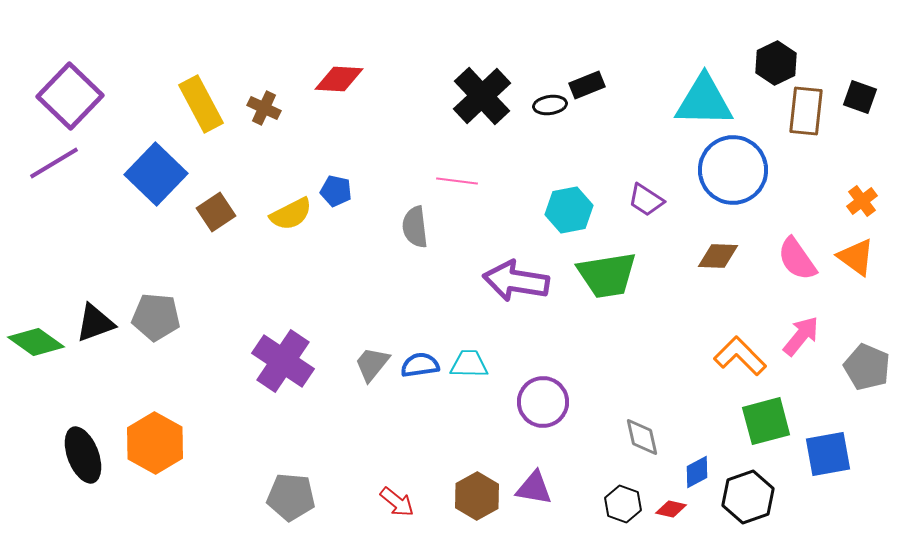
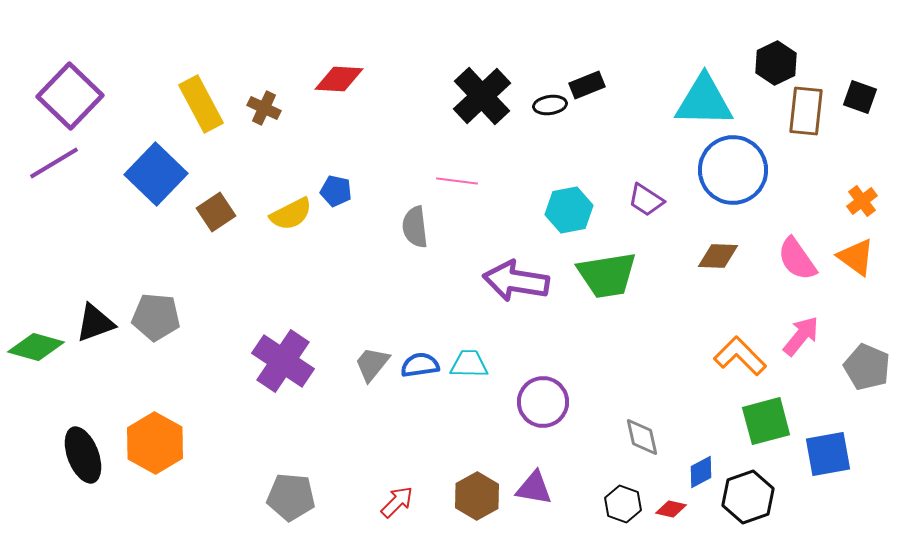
green diamond at (36, 342): moved 5 px down; rotated 20 degrees counterclockwise
blue diamond at (697, 472): moved 4 px right
red arrow at (397, 502): rotated 84 degrees counterclockwise
